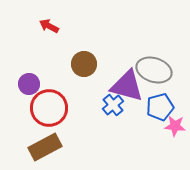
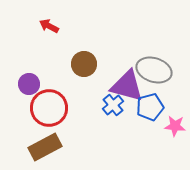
blue pentagon: moved 10 px left
